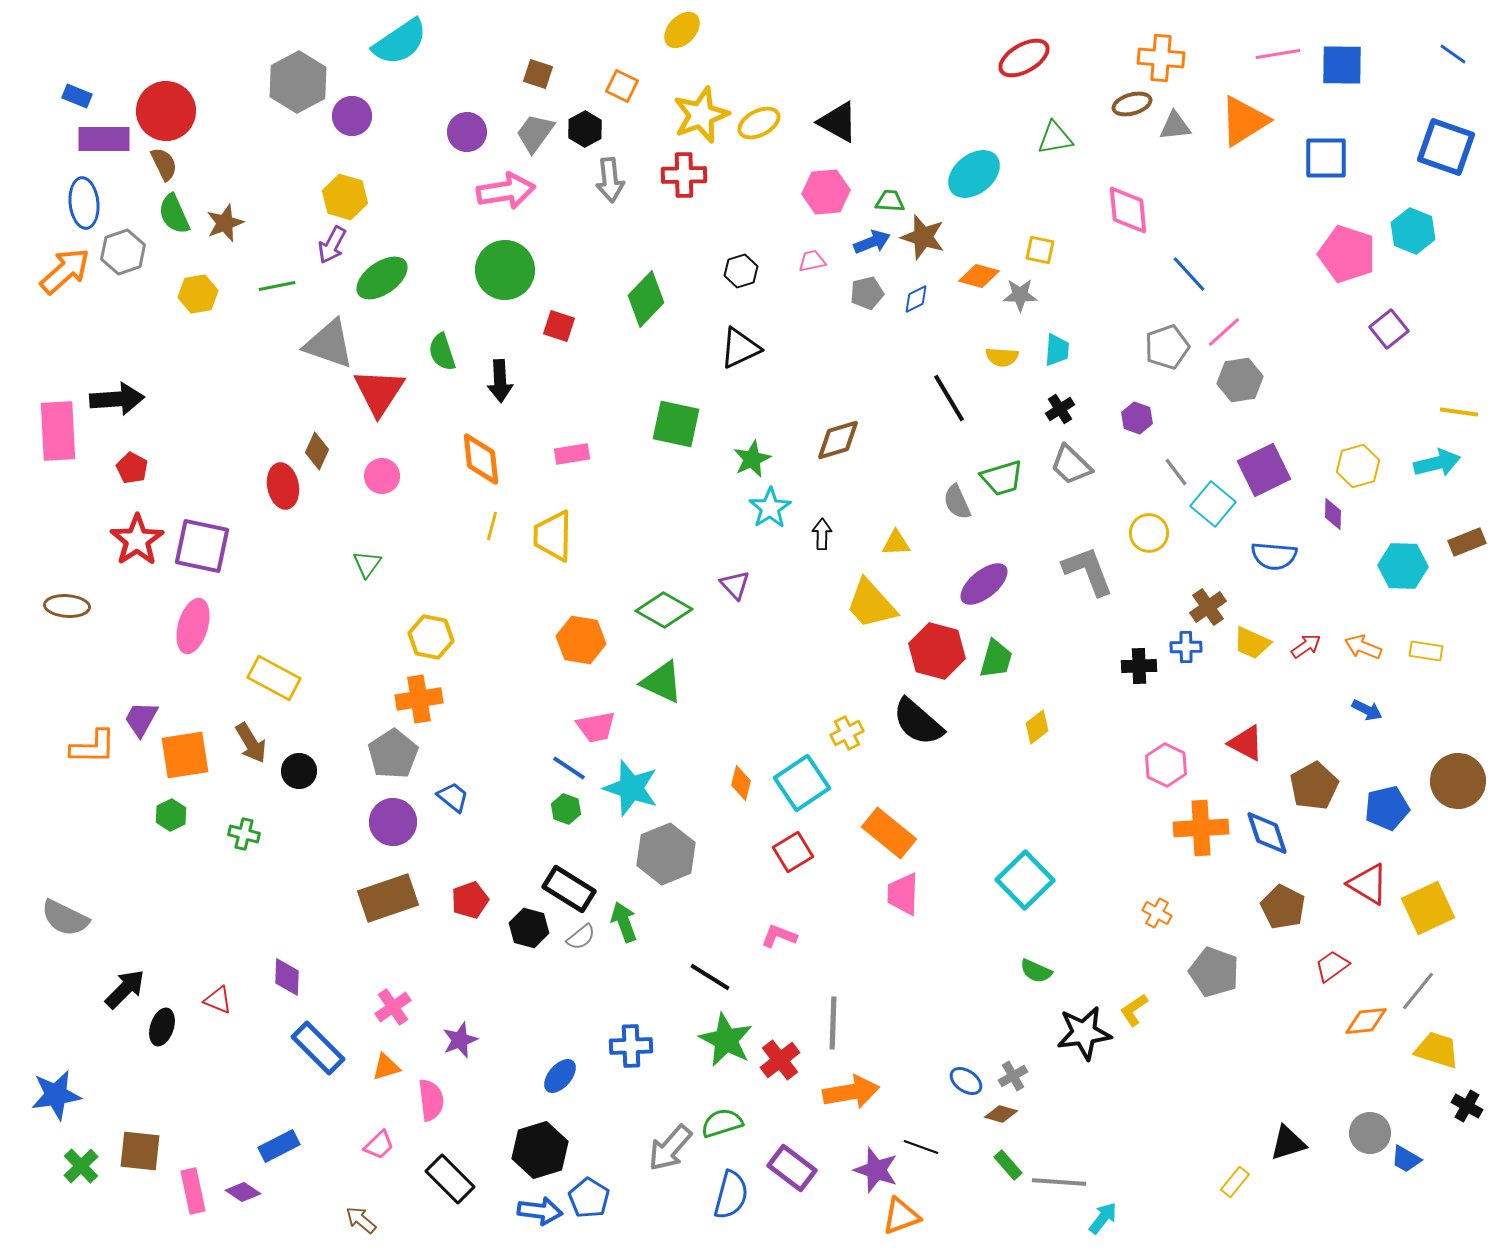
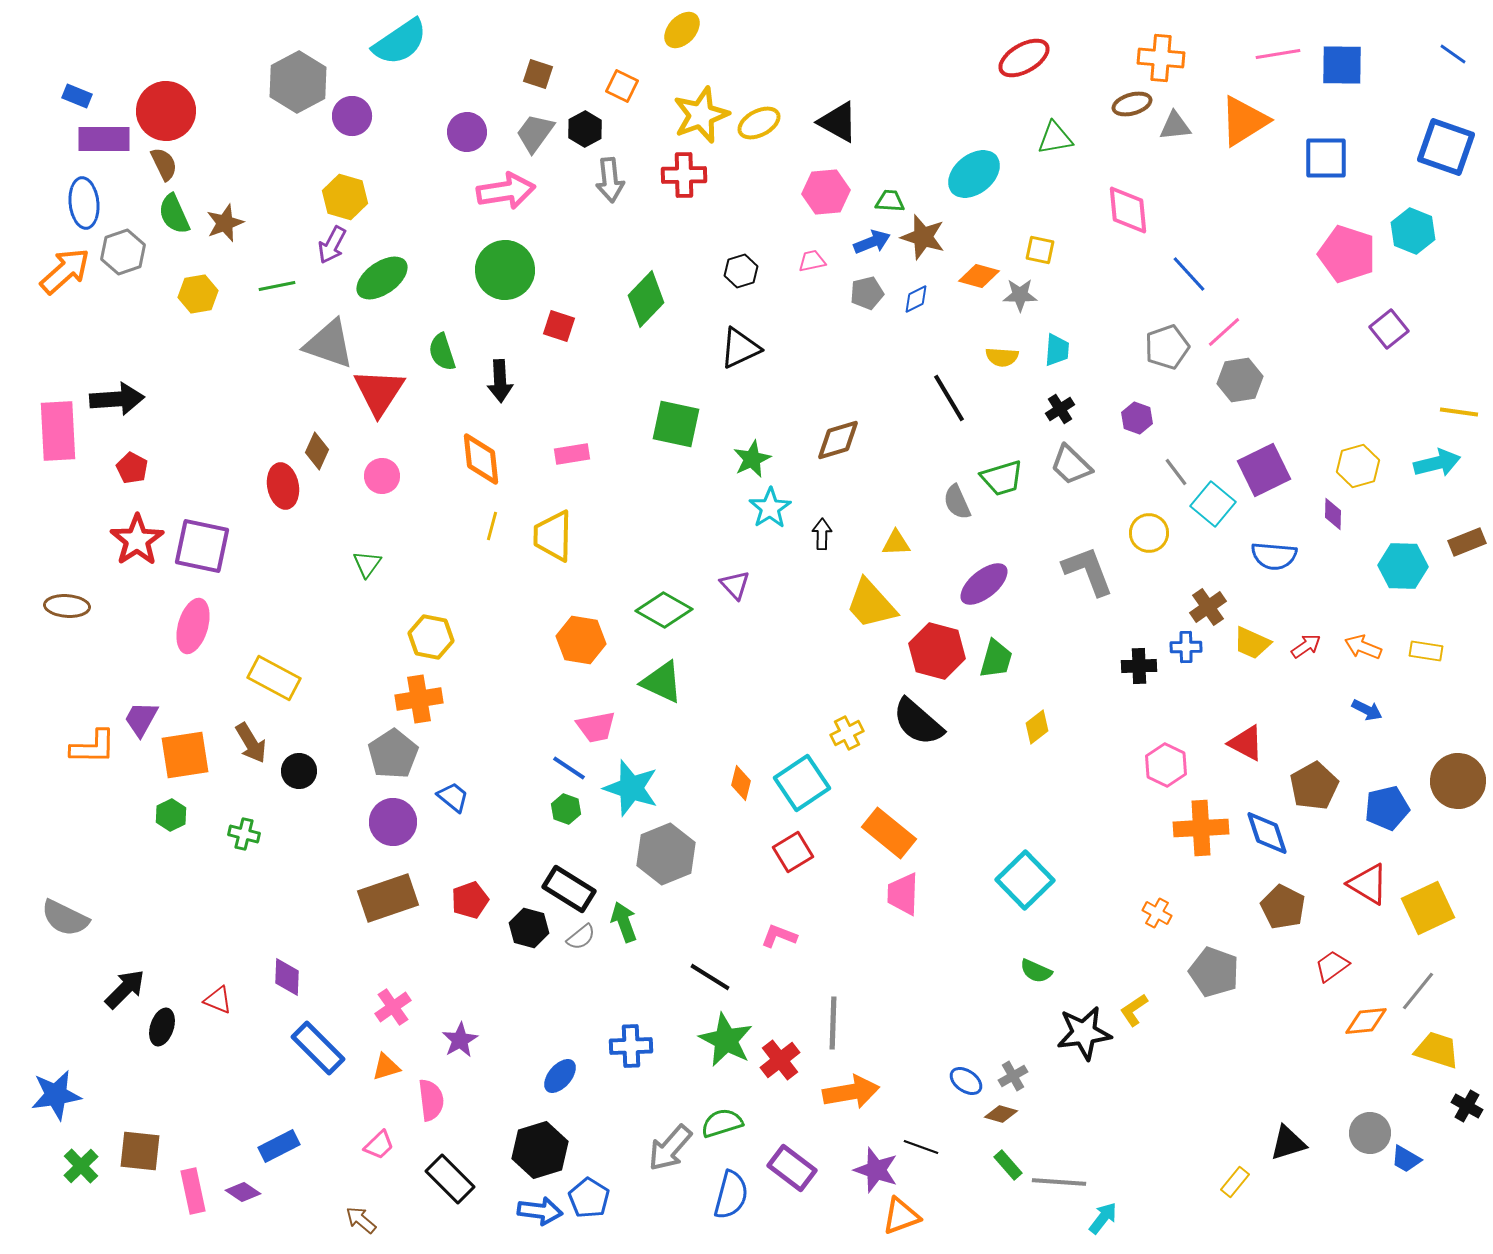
purple star at (460, 1040): rotated 9 degrees counterclockwise
